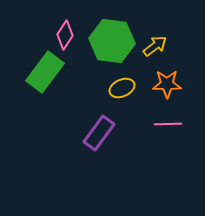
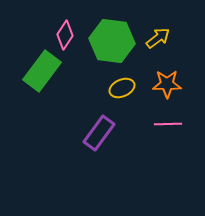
yellow arrow: moved 3 px right, 8 px up
green rectangle: moved 3 px left, 1 px up
